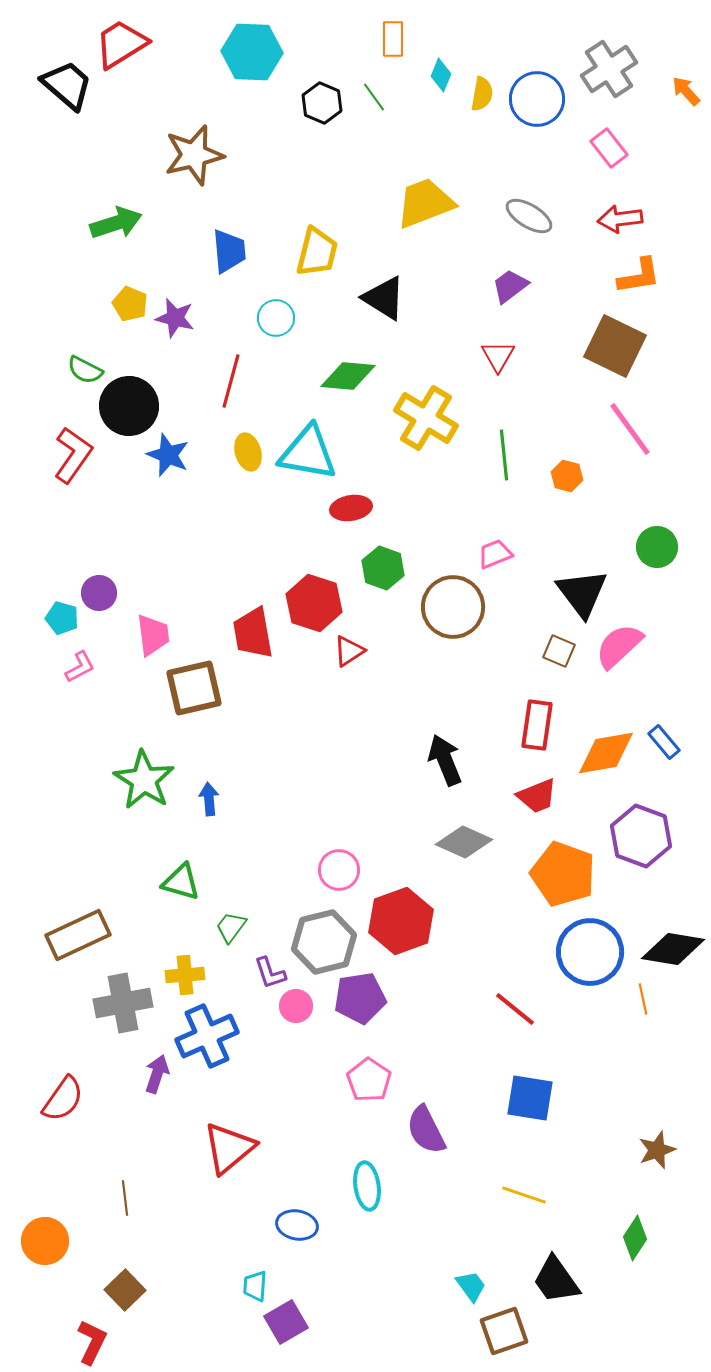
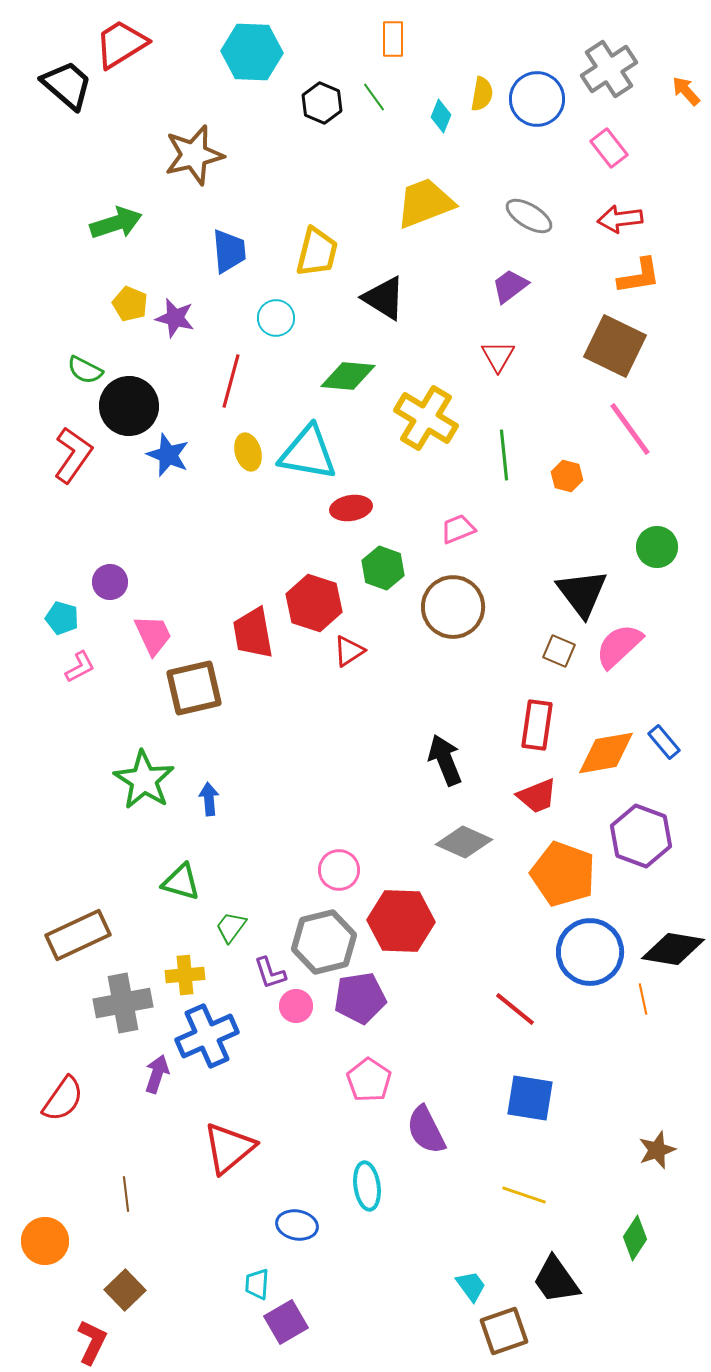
cyan diamond at (441, 75): moved 41 px down
pink trapezoid at (495, 554): moved 37 px left, 25 px up
purple circle at (99, 593): moved 11 px right, 11 px up
pink trapezoid at (153, 635): rotated 18 degrees counterclockwise
red hexagon at (401, 921): rotated 22 degrees clockwise
brown line at (125, 1198): moved 1 px right, 4 px up
cyan trapezoid at (255, 1286): moved 2 px right, 2 px up
